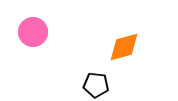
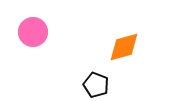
black pentagon: rotated 15 degrees clockwise
